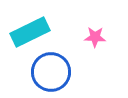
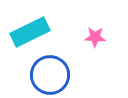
blue circle: moved 1 px left, 3 px down
